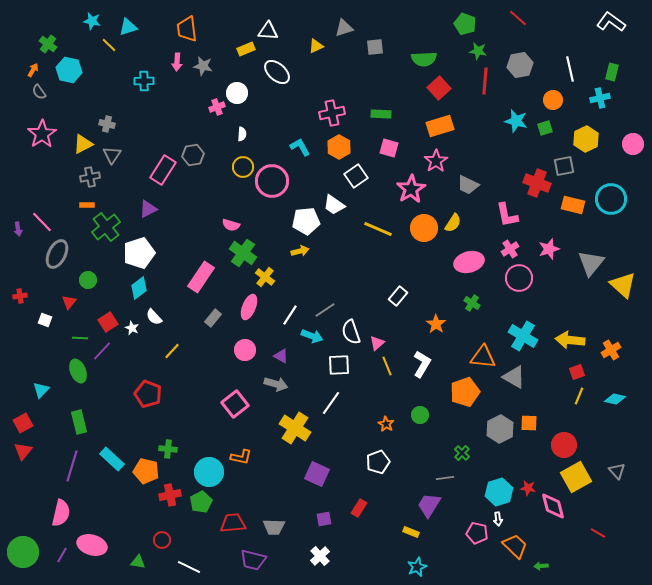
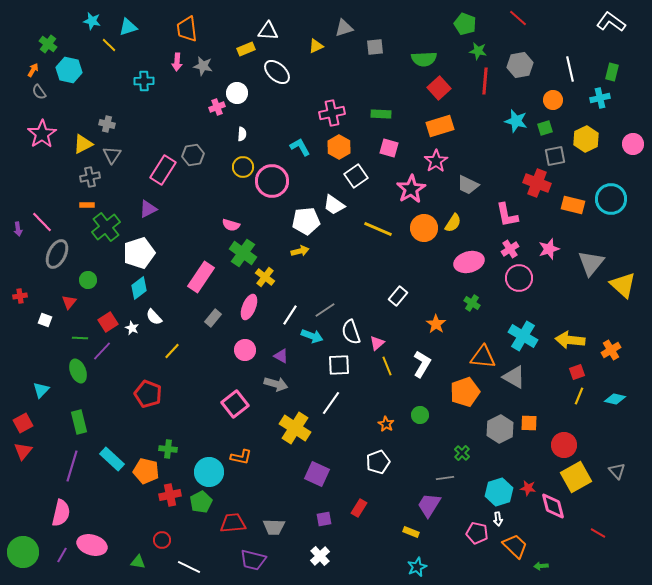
gray square at (564, 166): moved 9 px left, 10 px up
